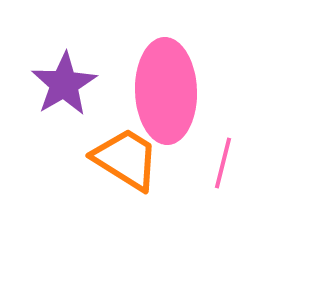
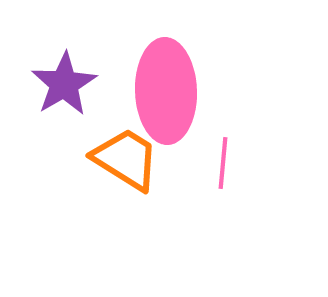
pink line: rotated 9 degrees counterclockwise
